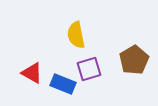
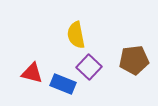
brown pentagon: rotated 24 degrees clockwise
purple square: moved 2 px up; rotated 30 degrees counterclockwise
red triangle: rotated 15 degrees counterclockwise
